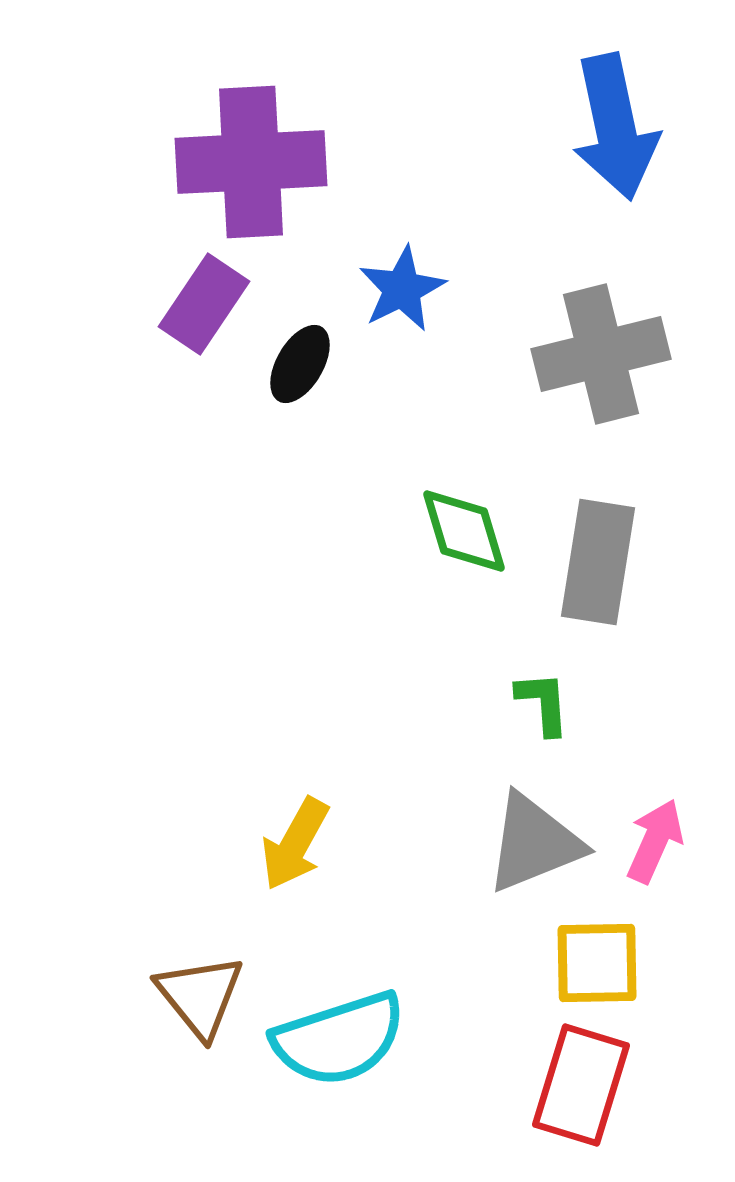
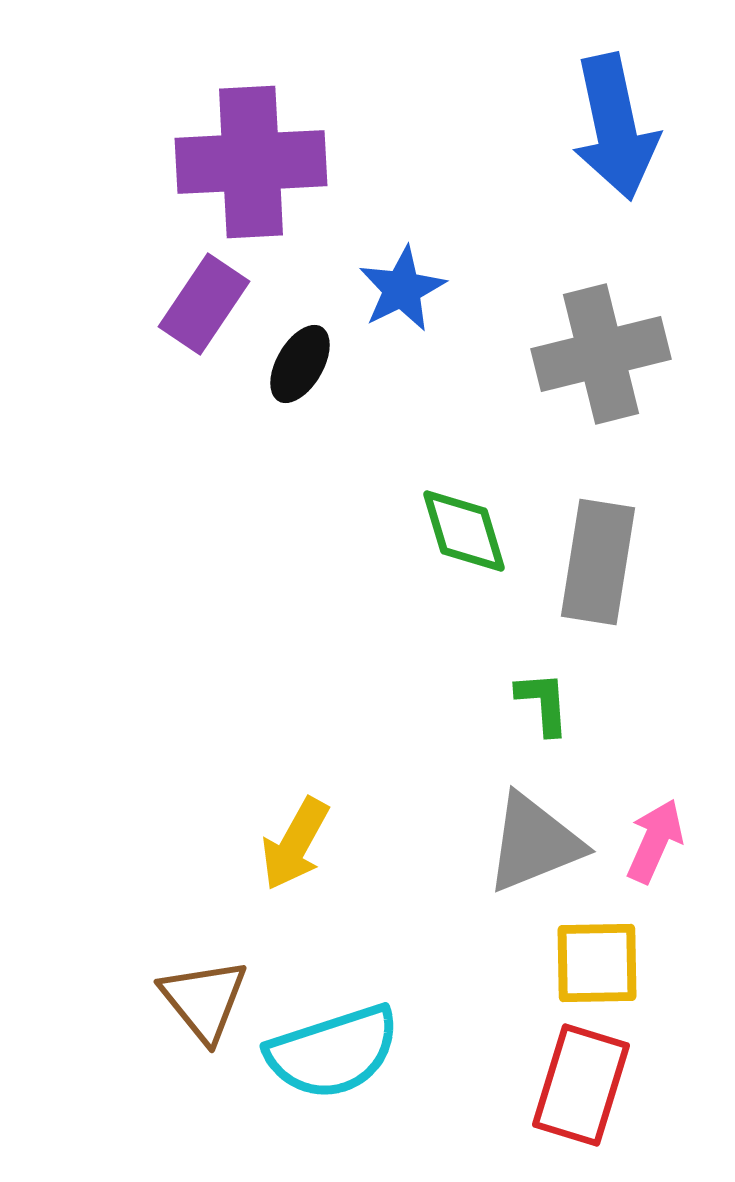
brown triangle: moved 4 px right, 4 px down
cyan semicircle: moved 6 px left, 13 px down
